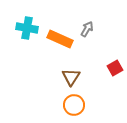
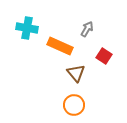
orange rectangle: moved 7 px down
red square: moved 11 px left, 12 px up; rotated 28 degrees counterclockwise
brown triangle: moved 5 px right, 4 px up; rotated 12 degrees counterclockwise
